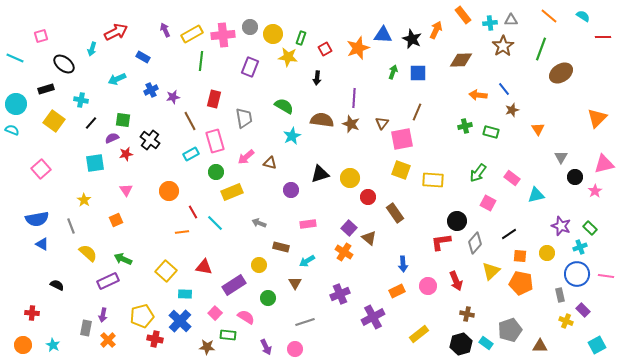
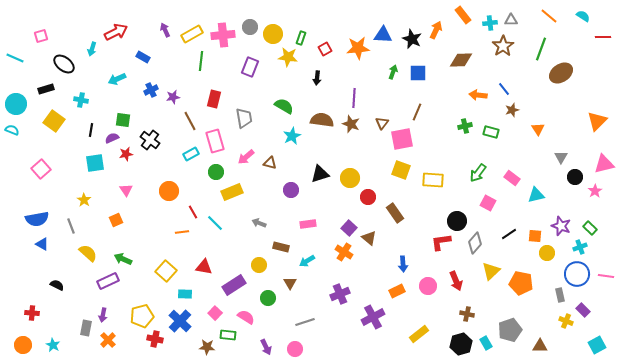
orange star at (358, 48): rotated 15 degrees clockwise
orange triangle at (597, 118): moved 3 px down
black line at (91, 123): moved 7 px down; rotated 32 degrees counterclockwise
orange square at (520, 256): moved 15 px right, 20 px up
brown triangle at (295, 283): moved 5 px left
cyan rectangle at (486, 343): rotated 24 degrees clockwise
